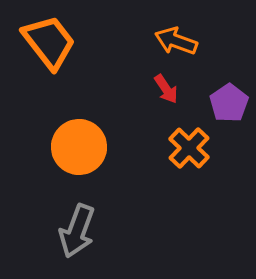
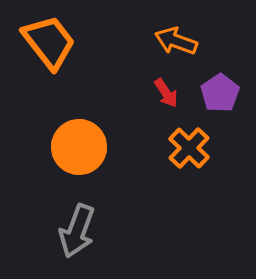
red arrow: moved 4 px down
purple pentagon: moved 9 px left, 10 px up
